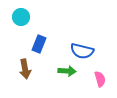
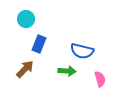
cyan circle: moved 5 px right, 2 px down
brown arrow: rotated 126 degrees counterclockwise
